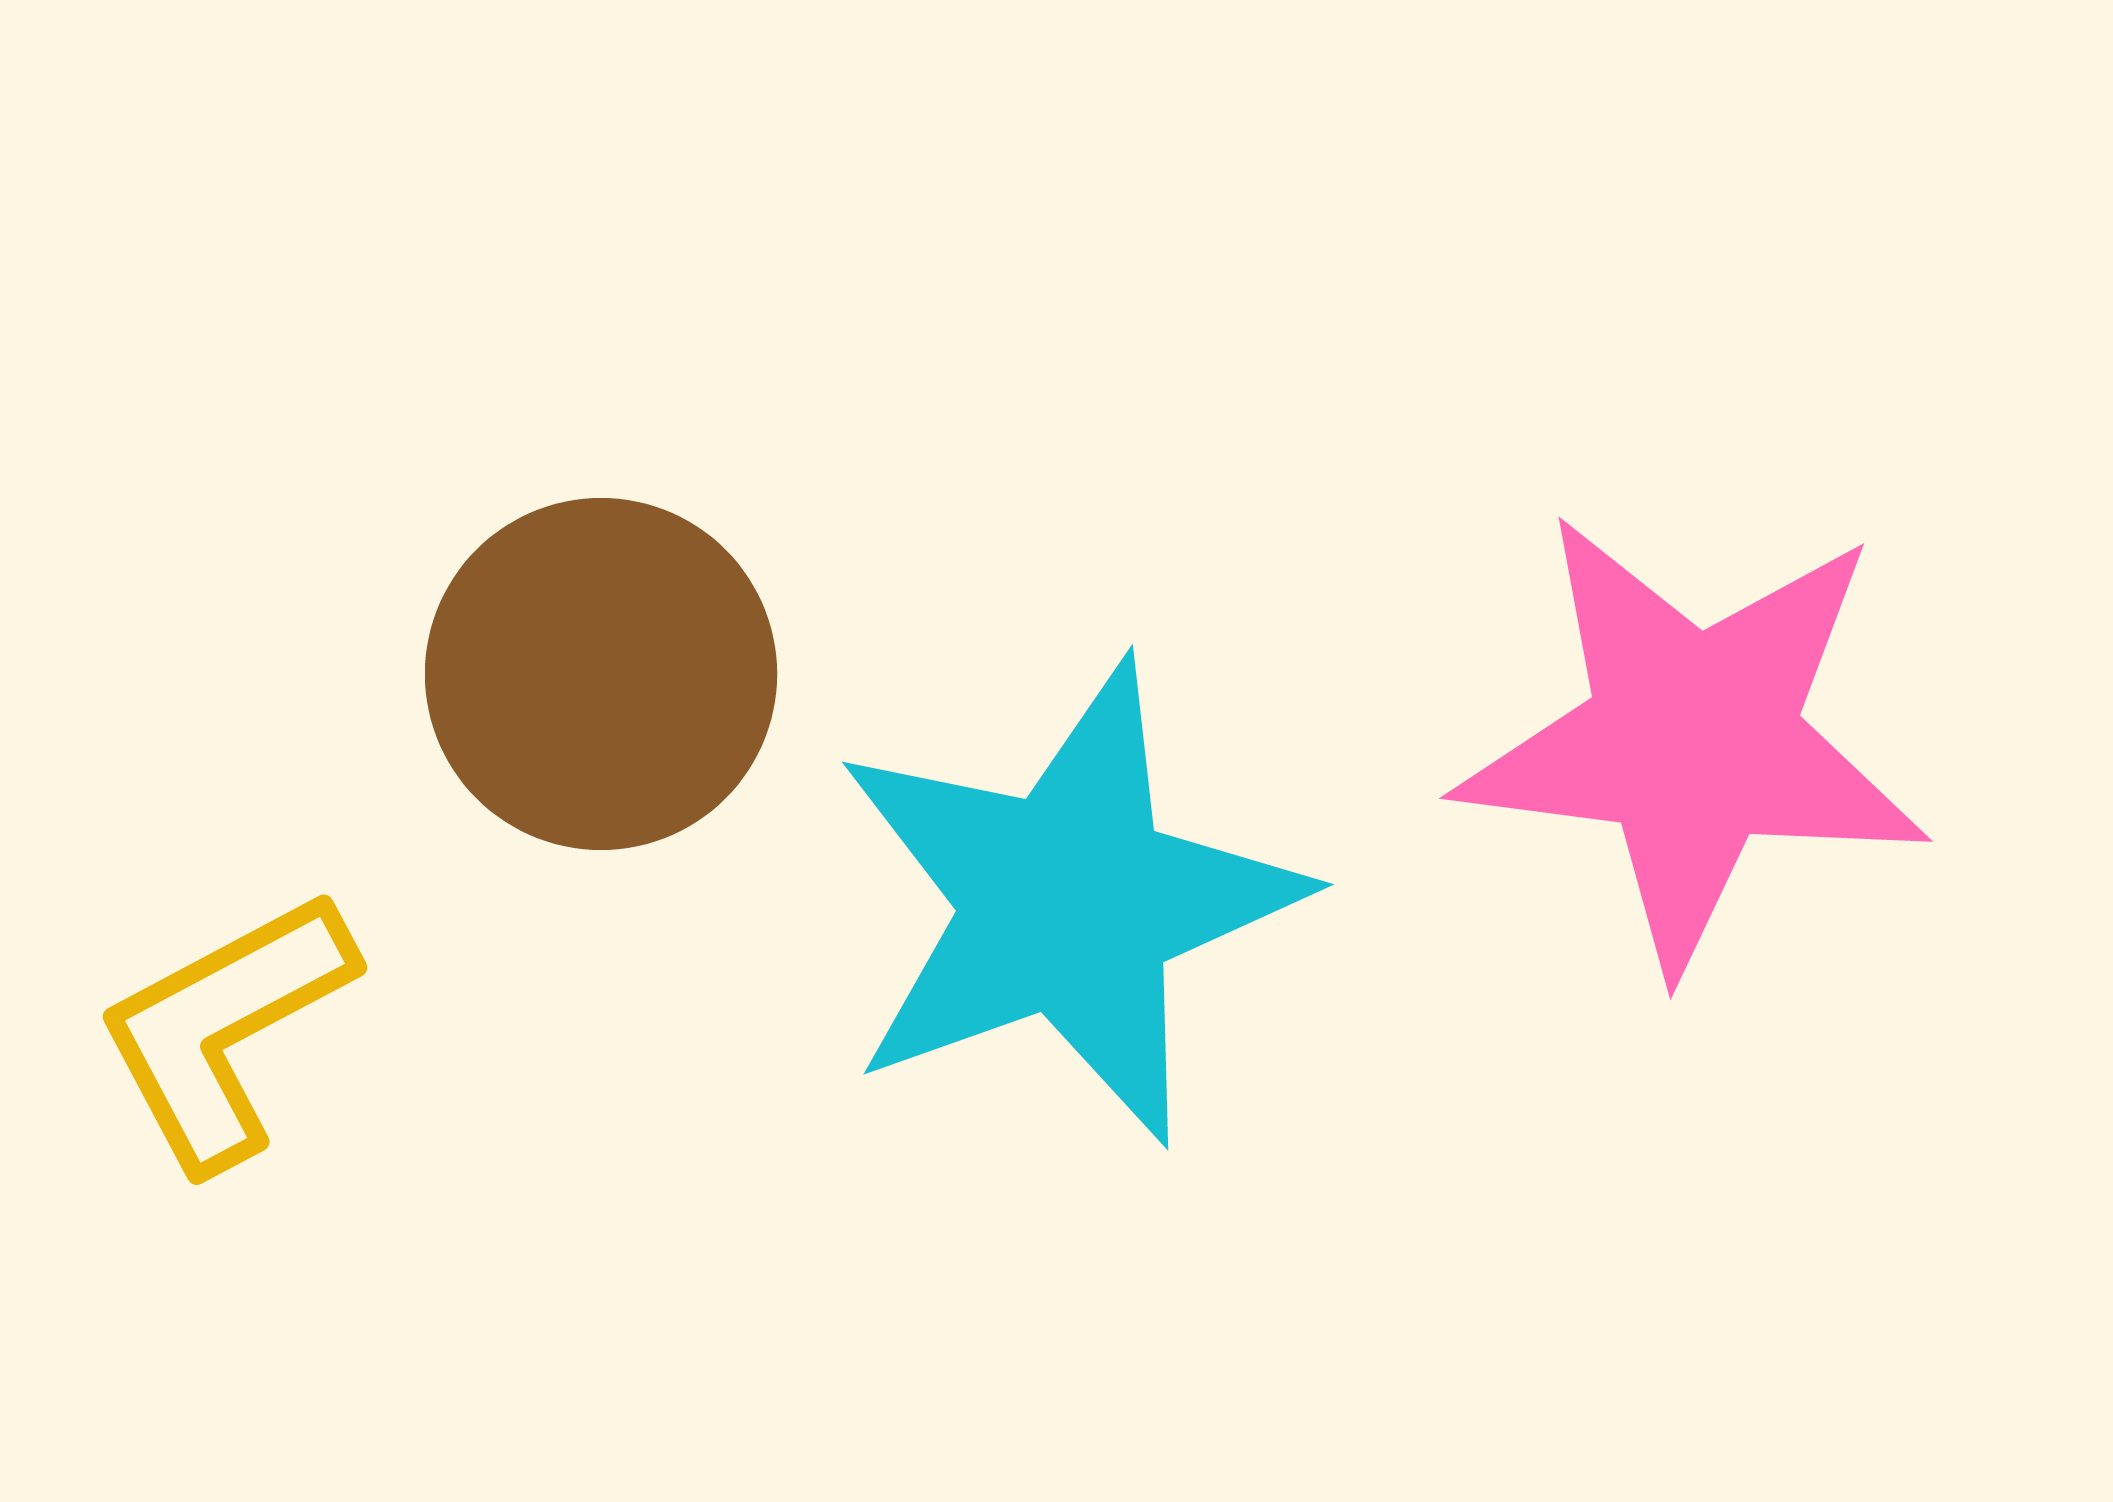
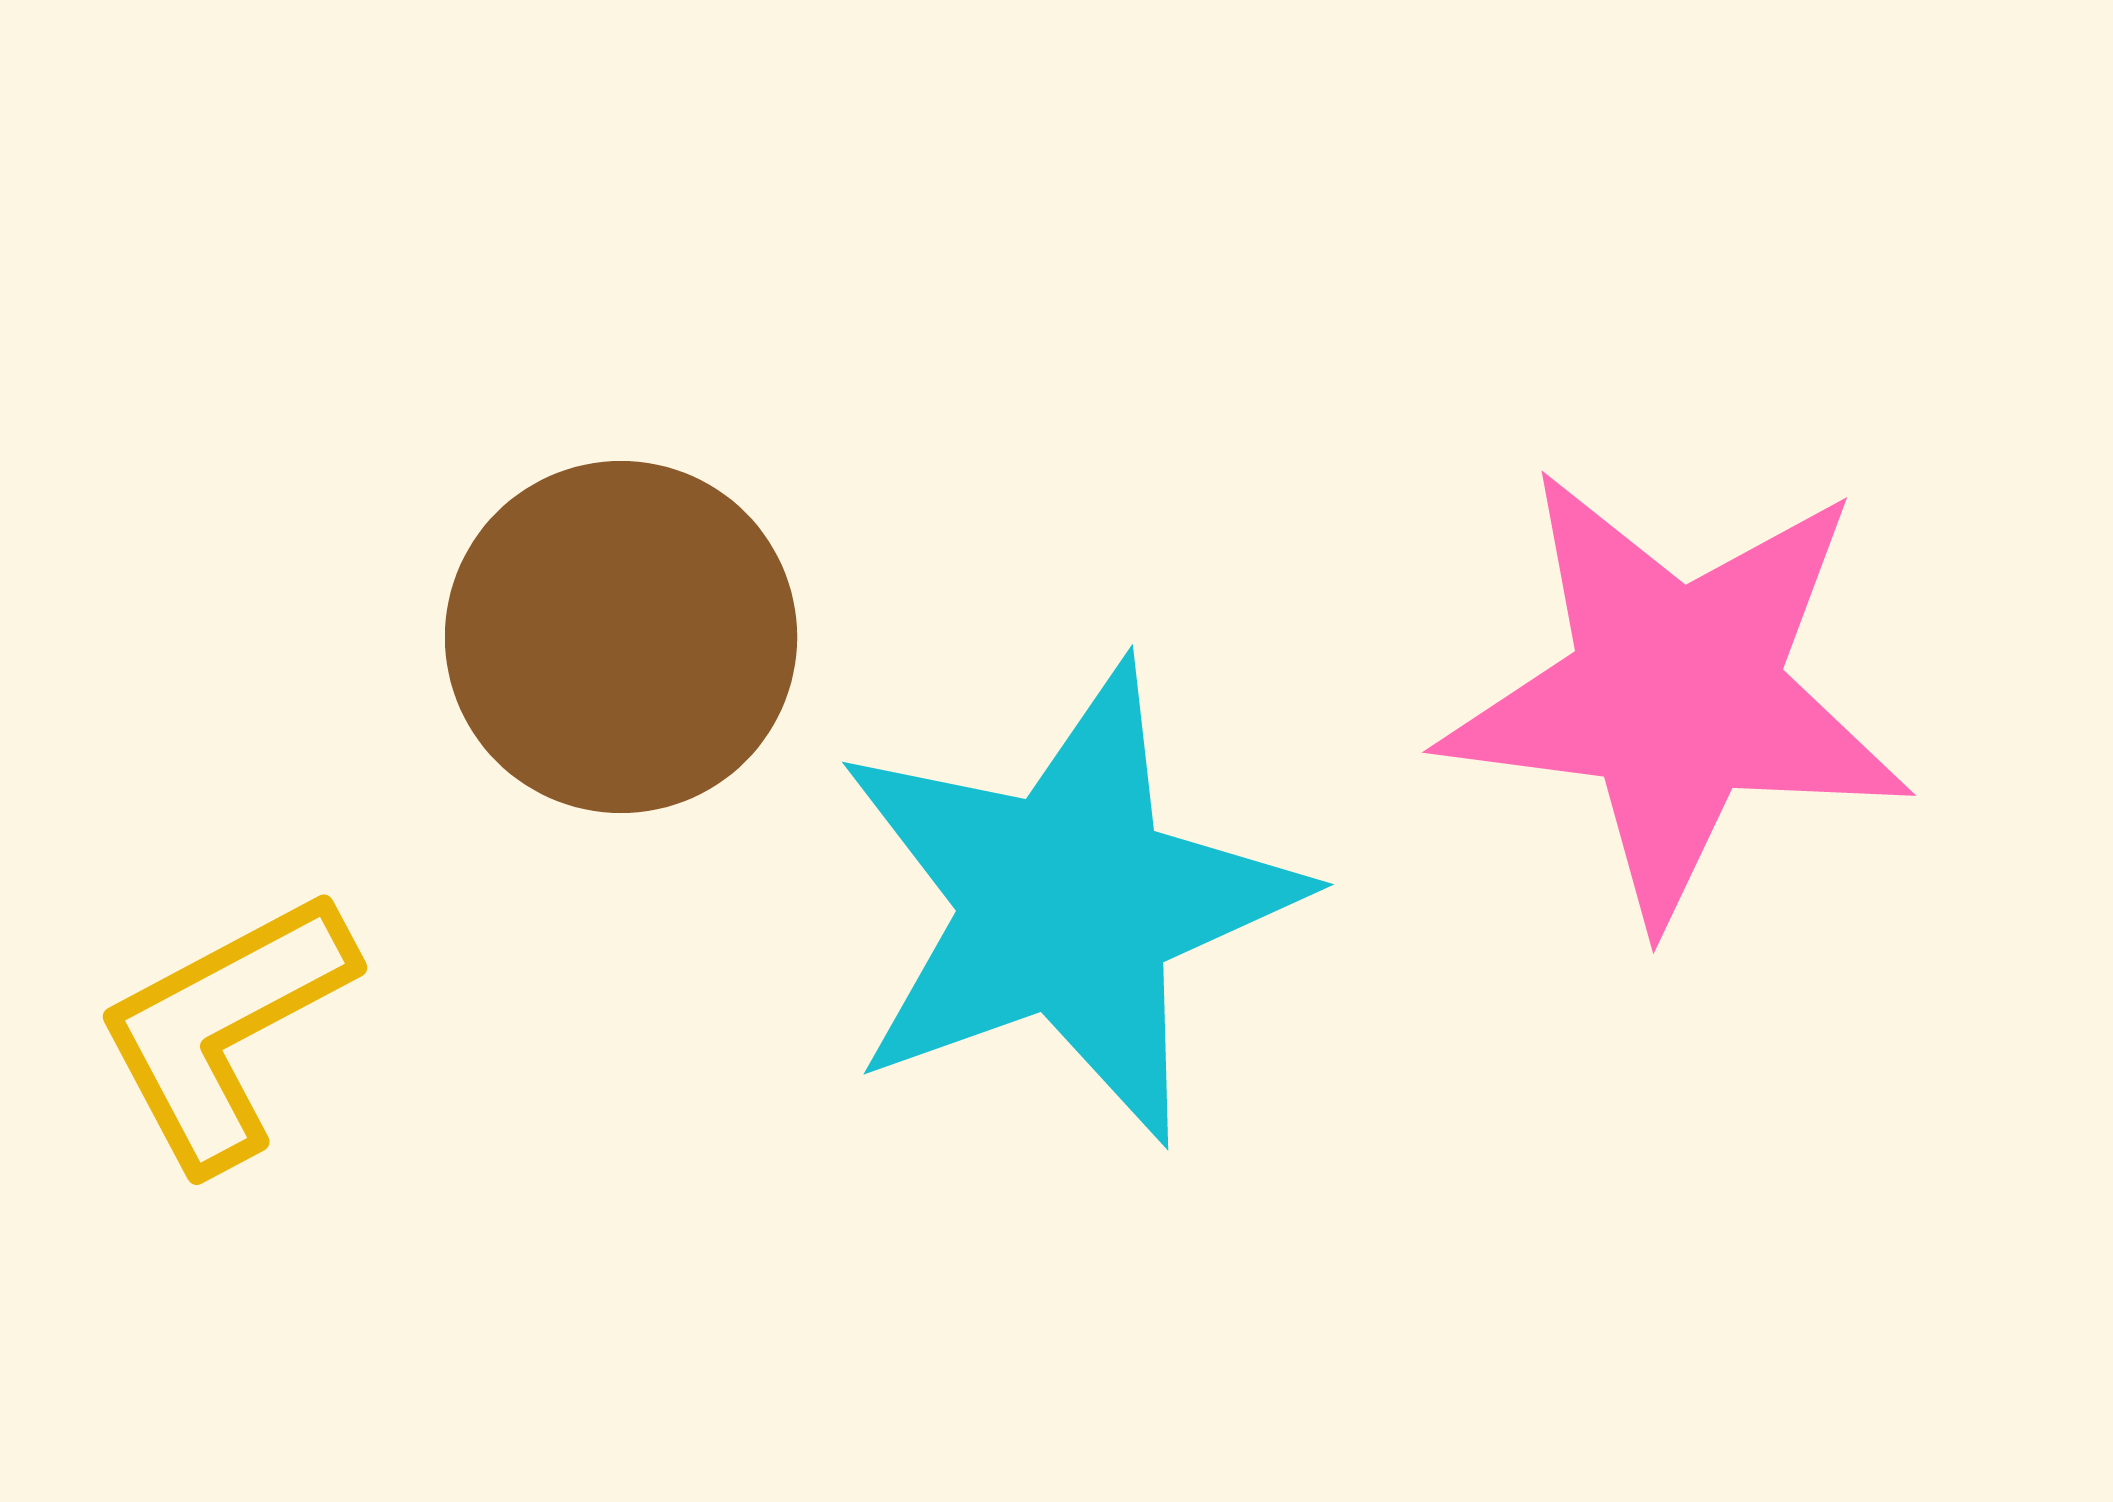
brown circle: moved 20 px right, 37 px up
pink star: moved 17 px left, 46 px up
